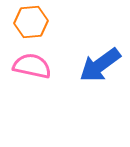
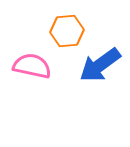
orange hexagon: moved 36 px right, 9 px down
